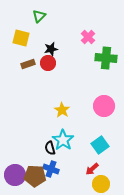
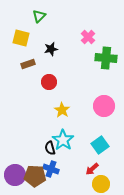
red circle: moved 1 px right, 19 px down
